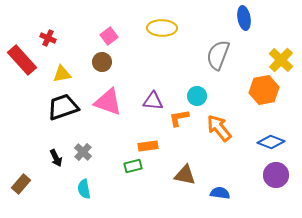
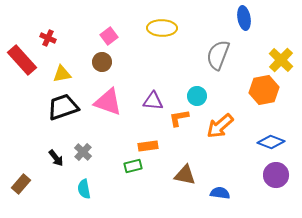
orange arrow: moved 1 px right, 2 px up; rotated 92 degrees counterclockwise
black arrow: rotated 12 degrees counterclockwise
